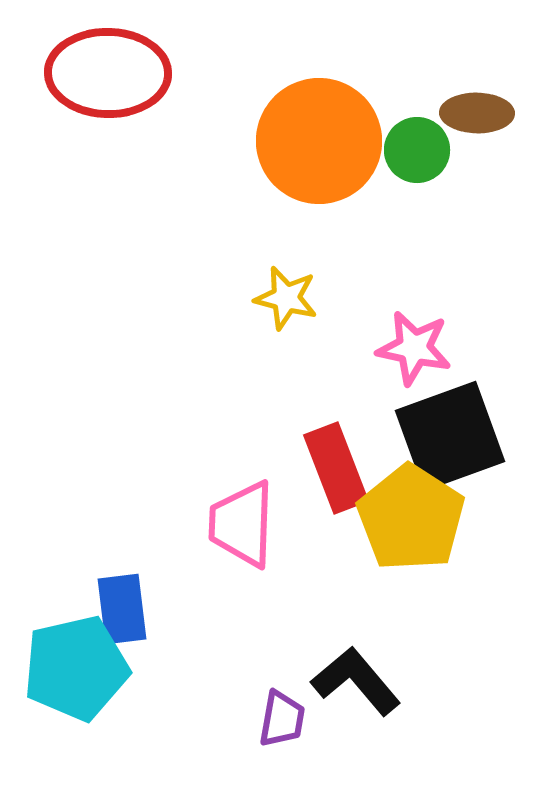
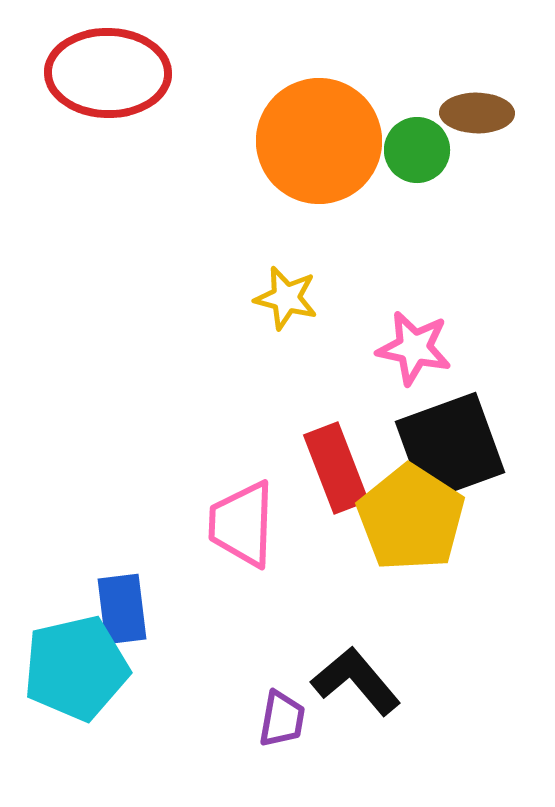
black square: moved 11 px down
